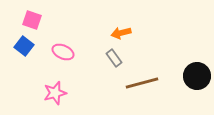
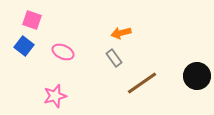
brown line: rotated 20 degrees counterclockwise
pink star: moved 3 px down
